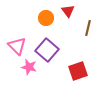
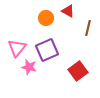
red triangle: rotated 24 degrees counterclockwise
pink triangle: moved 2 px down; rotated 24 degrees clockwise
purple square: rotated 25 degrees clockwise
red square: rotated 18 degrees counterclockwise
